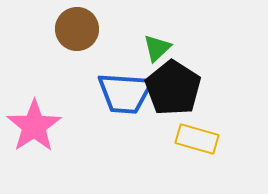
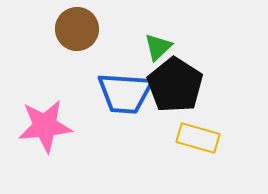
green triangle: moved 1 px right, 1 px up
black pentagon: moved 2 px right, 3 px up
pink star: moved 11 px right; rotated 28 degrees clockwise
yellow rectangle: moved 1 px right, 1 px up
